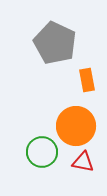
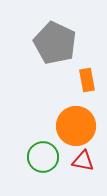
green circle: moved 1 px right, 5 px down
red triangle: moved 1 px up
